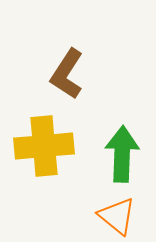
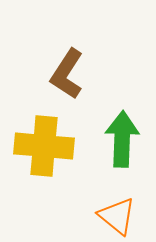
yellow cross: rotated 10 degrees clockwise
green arrow: moved 15 px up
